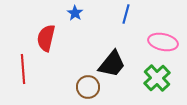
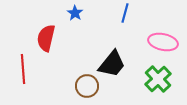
blue line: moved 1 px left, 1 px up
green cross: moved 1 px right, 1 px down
brown circle: moved 1 px left, 1 px up
